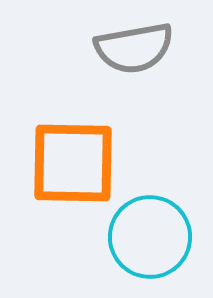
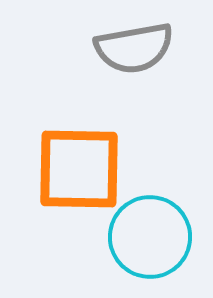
orange square: moved 6 px right, 6 px down
